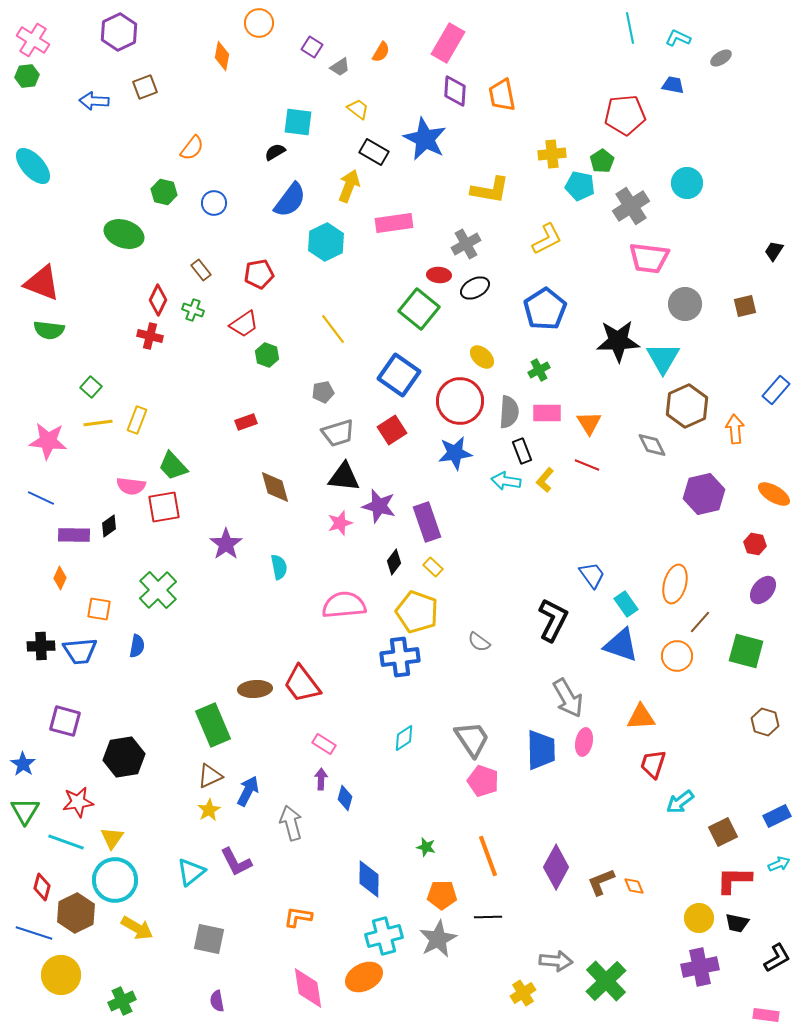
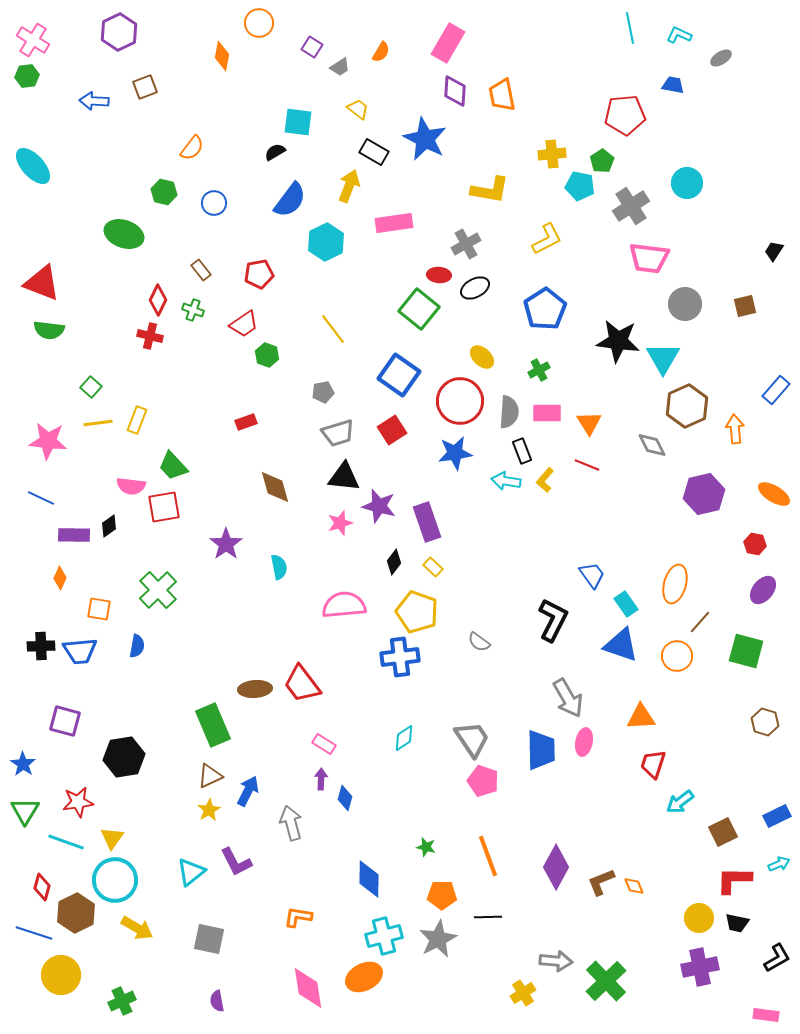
cyan L-shape at (678, 38): moved 1 px right, 3 px up
black star at (618, 341): rotated 9 degrees clockwise
